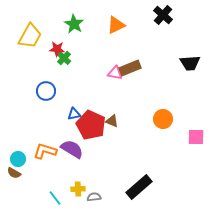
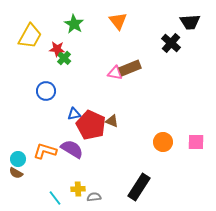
black cross: moved 8 px right, 28 px down
orange triangle: moved 2 px right, 4 px up; rotated 42 degrees counterclockwise
black trapezoid: moved 41 px up
orange circle: moved 23 px down
pink square: moved 5 px down
brown semicircle: moved 2 px right
black rectangle: rotated 16 degrees counterclockwise
